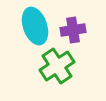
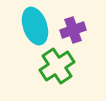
purple cross: rotated 10 degrees counterclockwise
